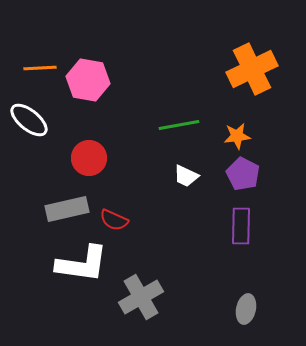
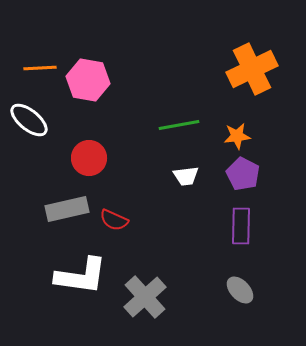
white trapezoid: rotated 32 degrees counterclockwise
white L-shape: moved 1 px left, 12 px down
gray cross: moved 4 px right; rotated 12 degrees counterclockwise
gray ellipse: moved 6 px left, 19 px up; rotated 56 degrees counterclockwise
